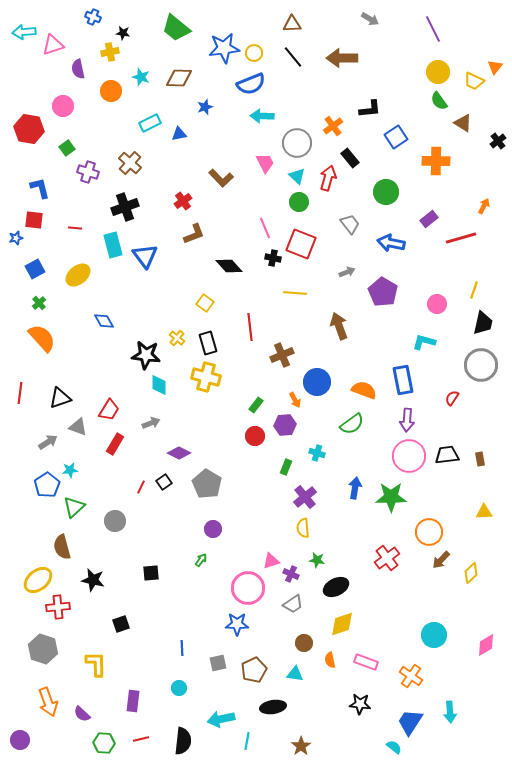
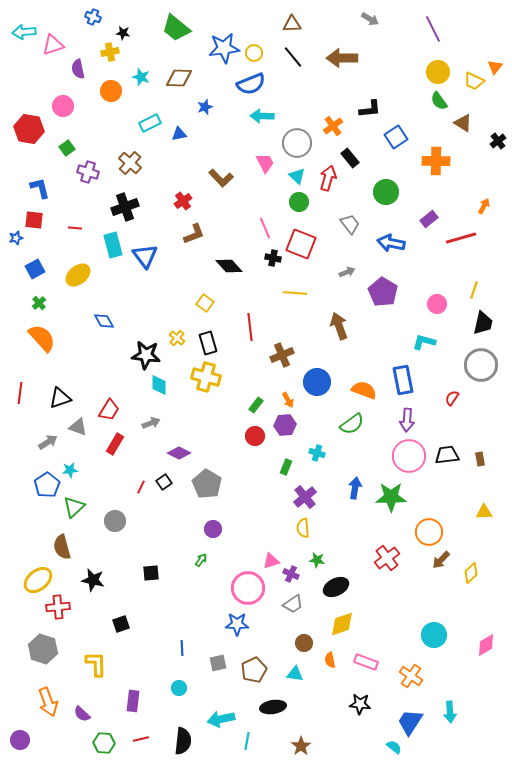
orange arrow at (295, 400): moved 7 px left
